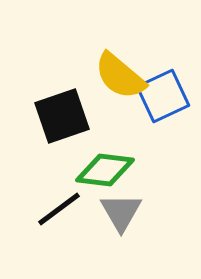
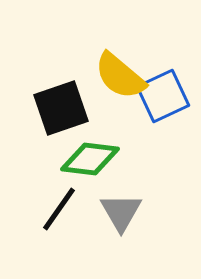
black square: moved 1 px left, 8 px up
green diamond: moved 15 px left, 11 px up
black line: rotated 18 degrees counterclockwise
